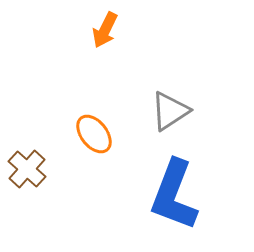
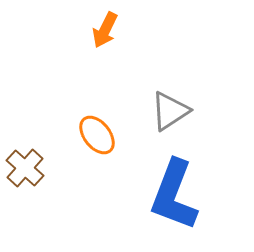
orange ellipse: moved 3 px right, 1 px down
brown cross: moved 2 px left, 1 px up
